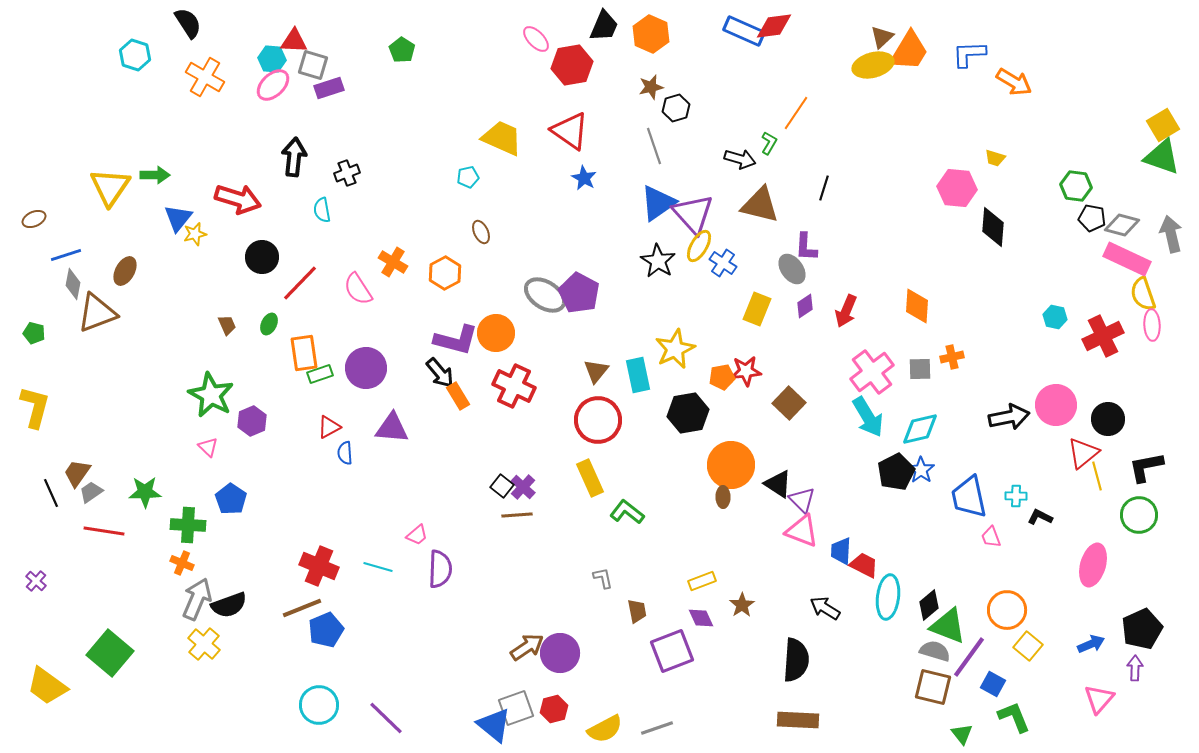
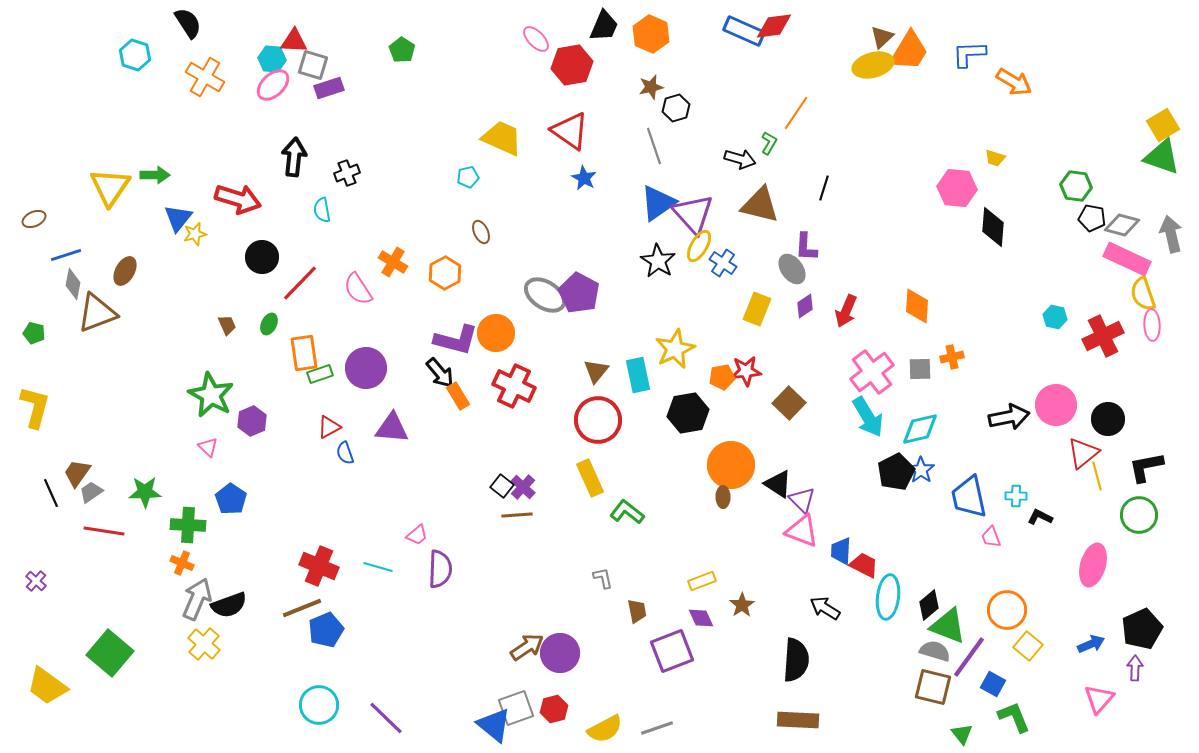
blue semicircle at (345, 453): rotated 15 degrees counterclockwise
